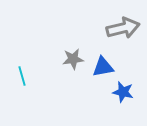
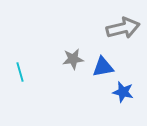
cyan line: moved 2 px left, 4 px up
